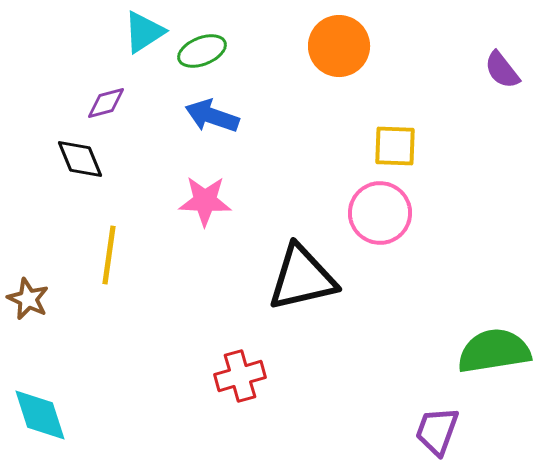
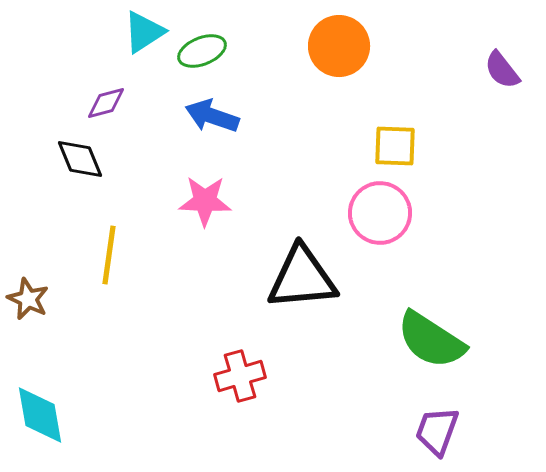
black triangle: rotated 8 degrees clockwise
green semicircle: moved 63 px left, 11 px up; rotated 138 degrees counterclockwise
cyan diamond: rotated 8 degrees clockwise
